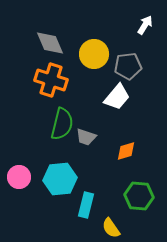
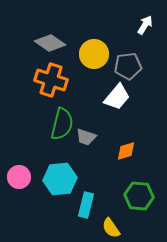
gray diamond: rotated 32 degrees counterclockwise
